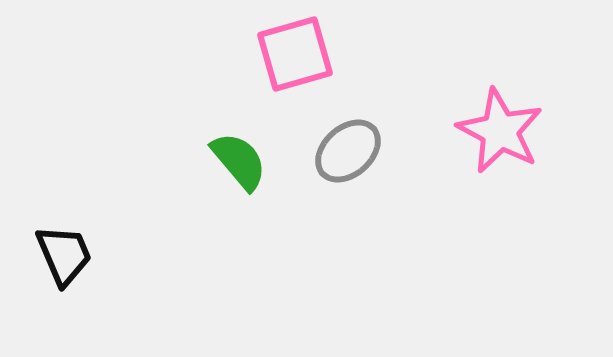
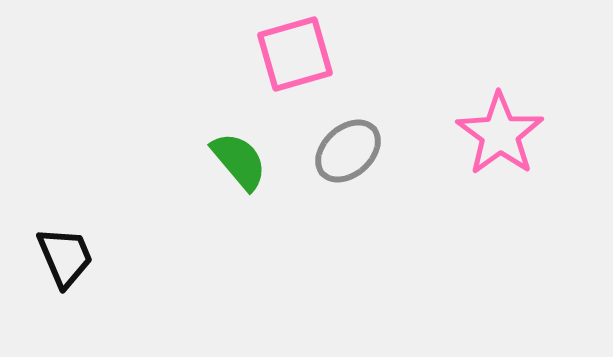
pink star: moved 3 px down; rotated 8 degrees clockwise
black trapezoid: moved 1 px right, 2 px down
